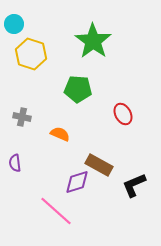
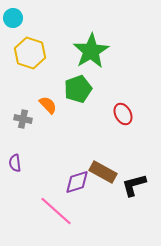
cyan circle: moved 1 px left, 6 px up
green star: moved 2 px left, 10 px down; rotated 6 degrees clockwise
yellow hexagon: moved 1 px left, 1 px up
green pentagon: rotated 24 degrees counterclockwise
gray cross: moved 1 px right, 2 px down
orange semicircle: moved 12 px left, 29 px up; rotated 24 degrees clockwise
brown rectangle: moved 4 px right, 7 px down
black L-shape: rotated 8 degrees clockwise
